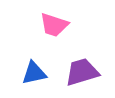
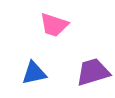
purple trapezoid: moved 11 px right
